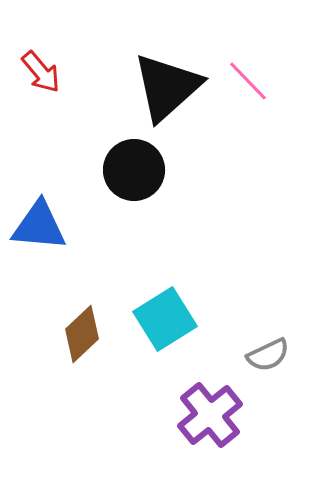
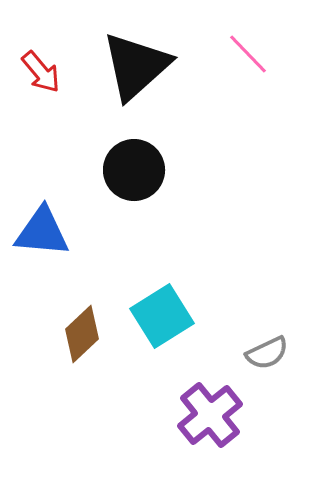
pink line: moved 27 px up
black triangle: moved 31 px left, 21 px up
blue triangle: moved 3 px right, 6 px down
cyan square: moved 3 px left, 3 px up
gray semicircle: moved 1 px left, 2 px up
